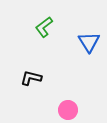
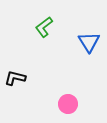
black L-shape: moved 16 px left
pink circle: moved 6 px up
